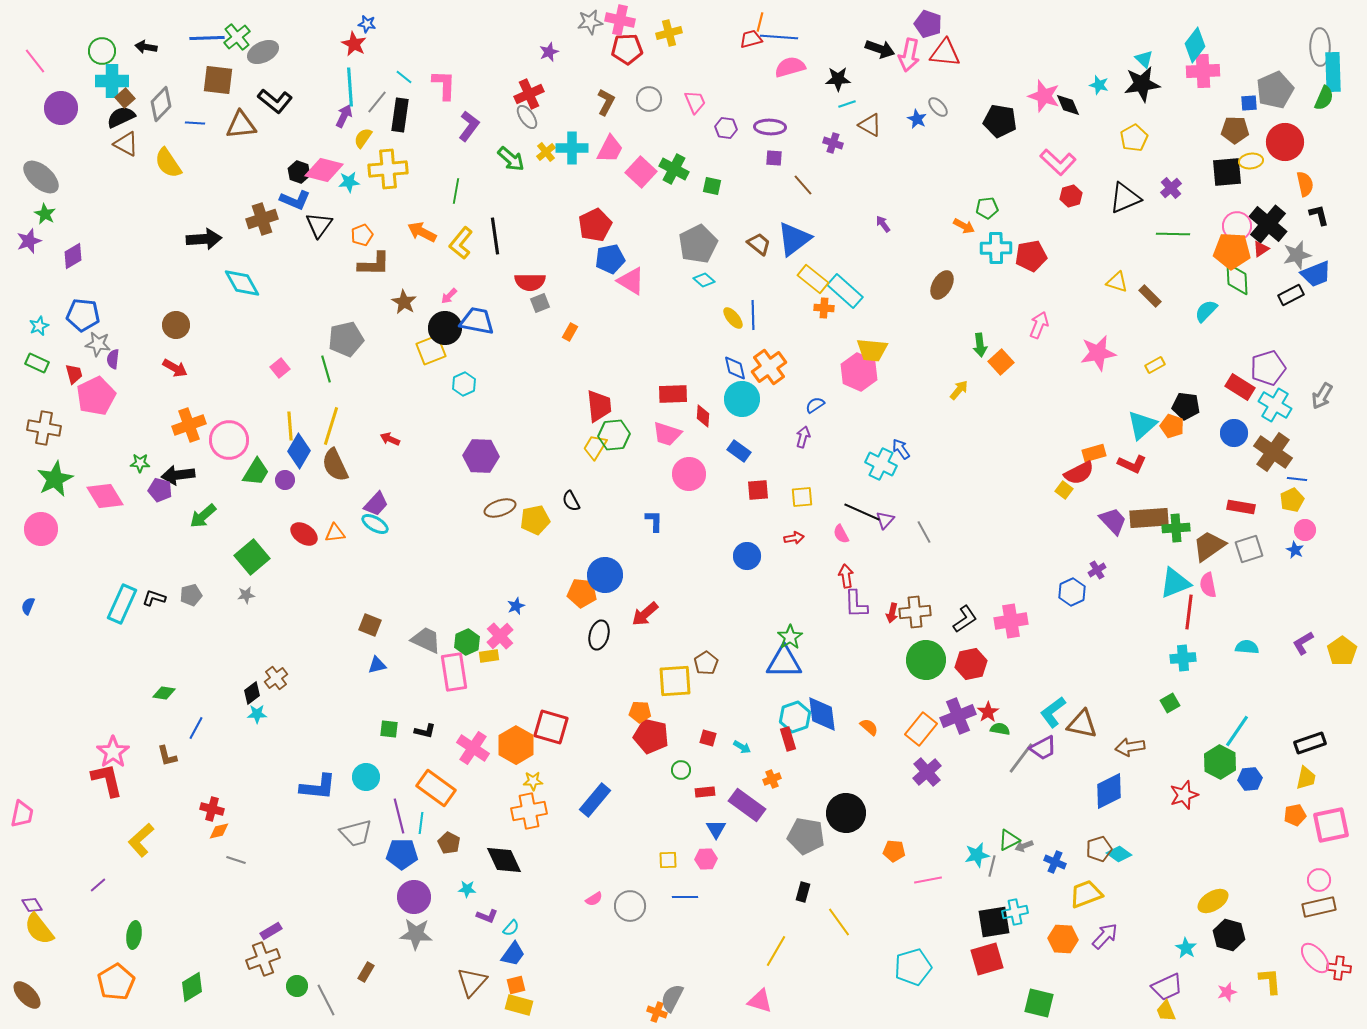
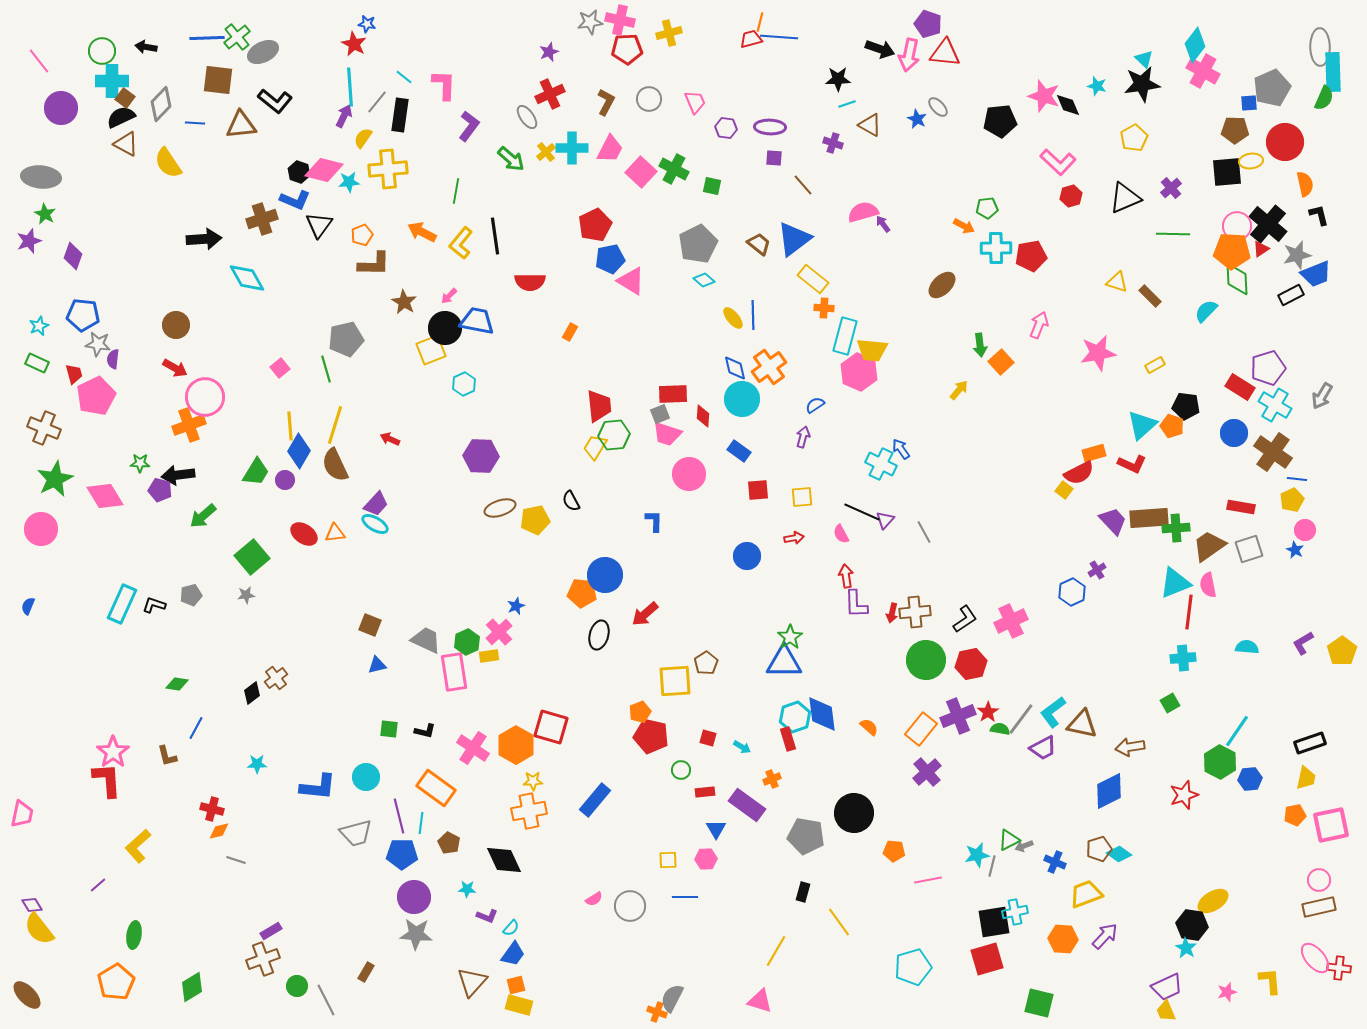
pink line at (35, 61): moved 4 px right
pink semicircle at (790, 67): moved 73 px right, 145 px down
pink cross at (1203, 71): rotated 32 degrees clockwise
cyan star at (1099, 85): moved 2 px left, 1 px down
gray pentagon at (1275, 90): moved 3 px left, 2 px up
red cross at (529, 94): moved 21 px right
brown square at (125, 98): rotated 12 degrees counterclockwise
black pentagon at (1000, 121): rotated 16 degrees counterclockwise
gray ellipse at (41, 177): rotated 36 degrees counterclockwise
purple diamond at (73, 256): rotated 40 degrees counterclockwise
cyan diamond at (242, 283): moved 5 px right, 5 px up
brown ellipse at (942, 285): rotated 16 degrees clockwise
cyan rectangle at (845, 291): moved 45 px down; rotated 63 degrees clockwise
gray square at (540, 303): moved 120 px right, 111 px down
yellow line at (331, 426): moved 4 px right, 1 px up
brown cross at (44, 428): rotated 12 degrees clockwise
pink circle at (229, 440): moved 24 px left, 43 px up
black L-shape at (154, 598): moved 7 px down
pink cross at (1011, 621): rotated 16 degrees counterclockwise
pink cross at (500, 636): moved 1 px left, 4 px up
green diamond at (164, 693): moved 13 px right, 9 px up
orange pentagon at (640, 712): rotated 25 degrees counterclockwise
cyan star at (257, 714): moved 50 px down
gray line at (1021, 758): moved 39 px up
red L-shape at (107, 780): rotated 9 degrees clockwise
black circle at (846, 813): moved 8 px right
yellow L-shape at (141, 840): moved 3 px left, 6 px down
black hexagon at (1229, 935): moved 37 px left, 10 px up; rotated 8 degrees counterclockwise
